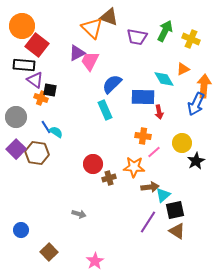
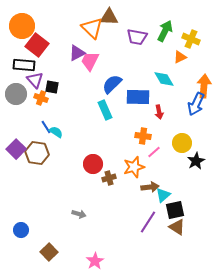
brown triangle at (109, 17): rotated 18 degrees counterclockwise
orange triangle at (183, 69): moved 3 px left, 12 px up
purple triangle at (35, 80): rotated 12 degrees clockwise
black square at (50, 90): moved 2 px right, 3 px up
blue rectangle at (143, 97): moved 5 px left
gray circle at (16, 117): moved 23 px up
orange star at (134, 167): rotated 20 degrees counterclockwise
brown triangle at (177, 231): moved 4 px up
